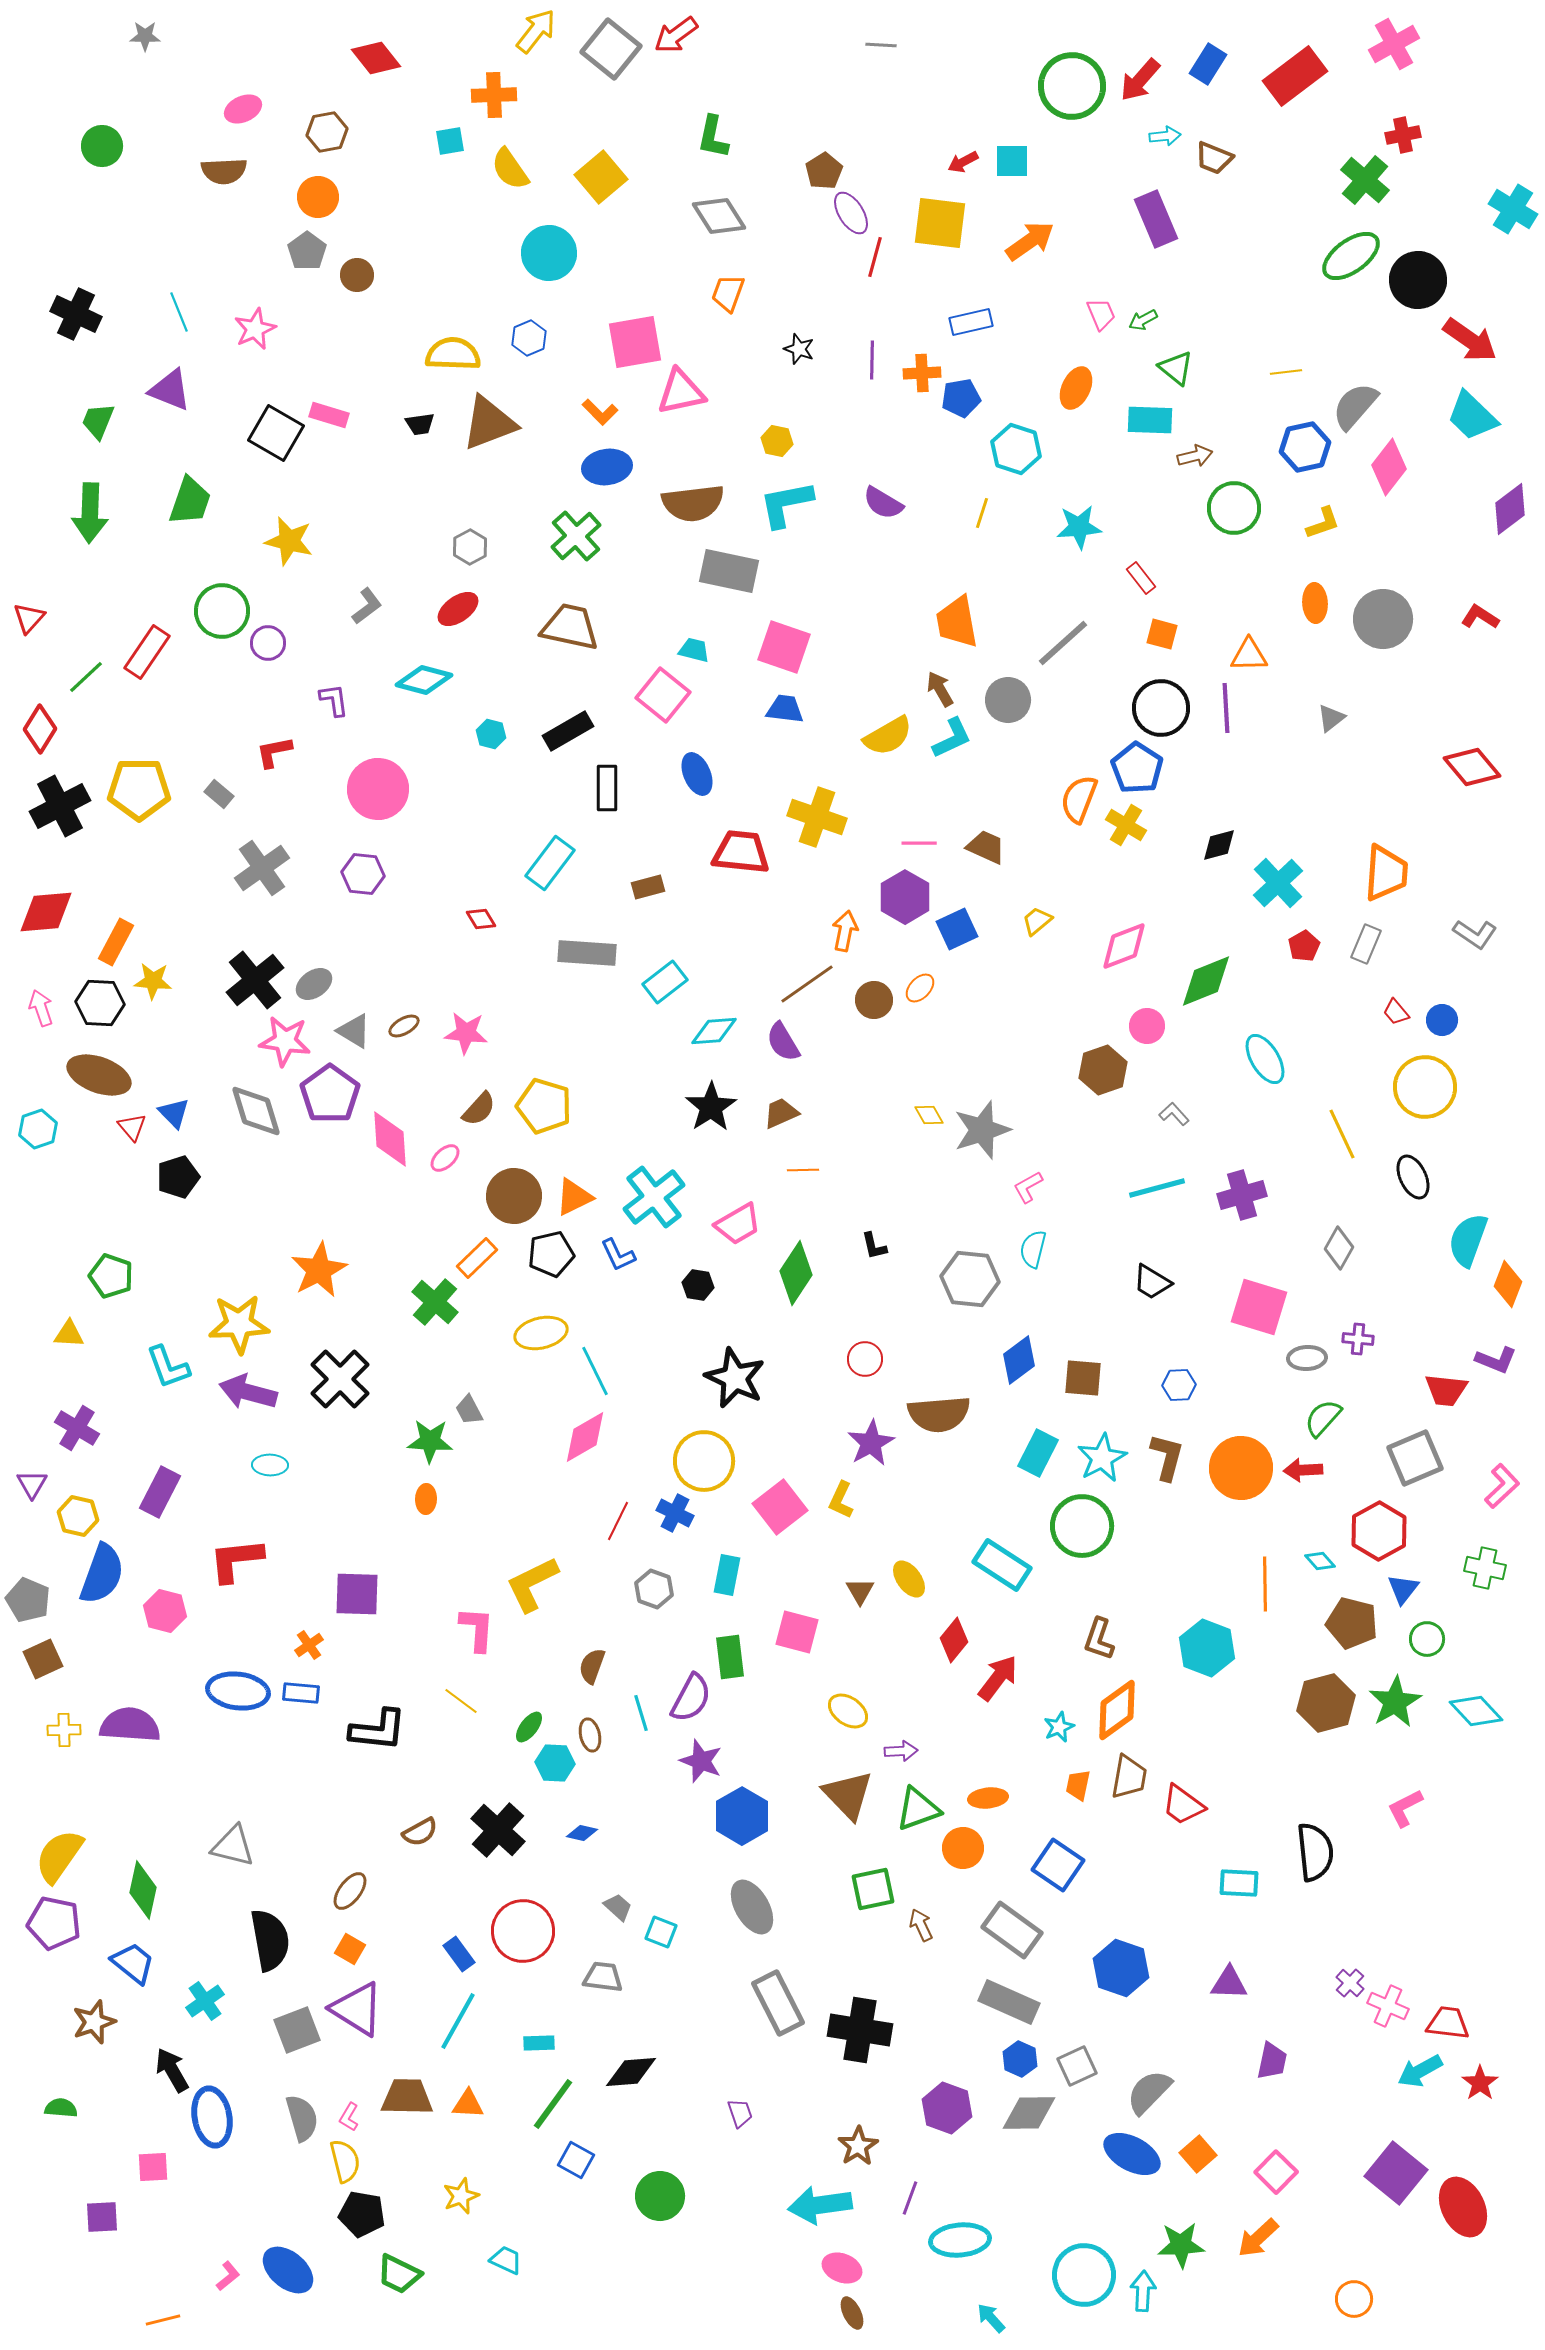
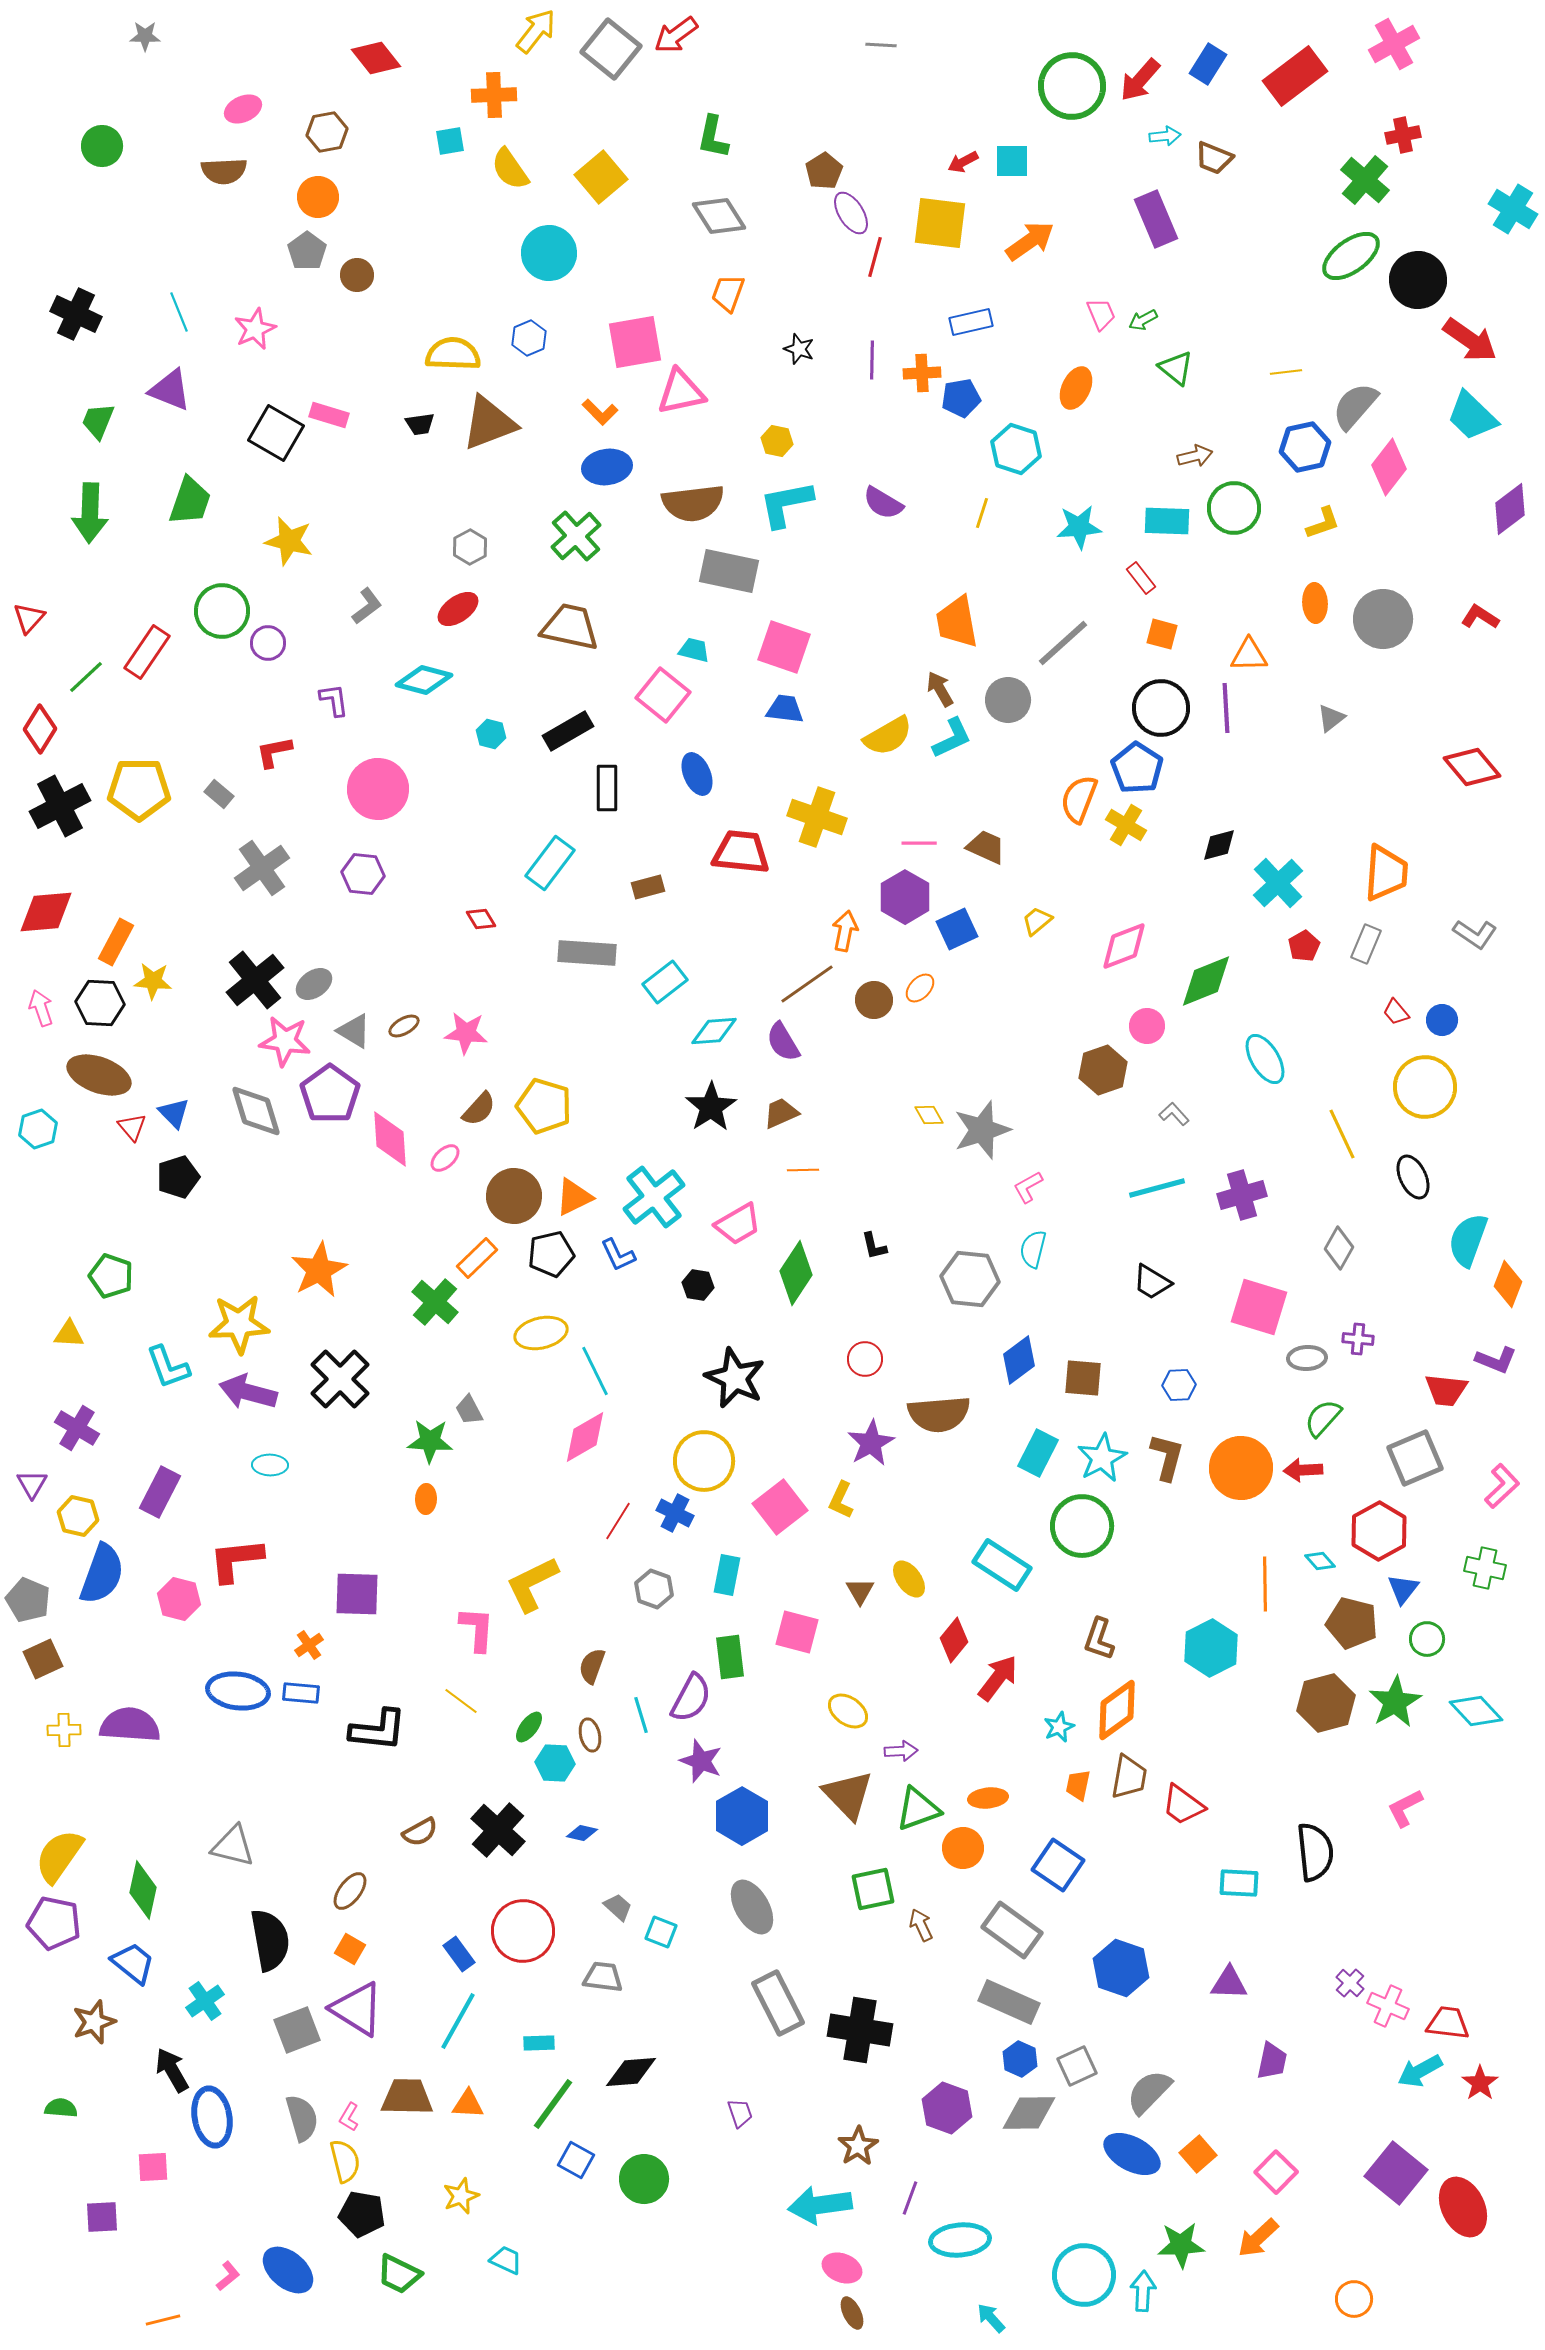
cyan rectangle at (1150, 420): moved 17 px right, 101 px down
red line at (618, 1521): rotated 6 degrees clockwise
pink hexagon at (165, 1611): moved 14 px right, 12 px up
cyan hexagon at (1207, 1648): moved 4 px right; rotated 12 degrees clockwise
cyan line at (641, 1713): moved 2 px down
green circle at (660, 2196): moved 16 px left, 17 px up
